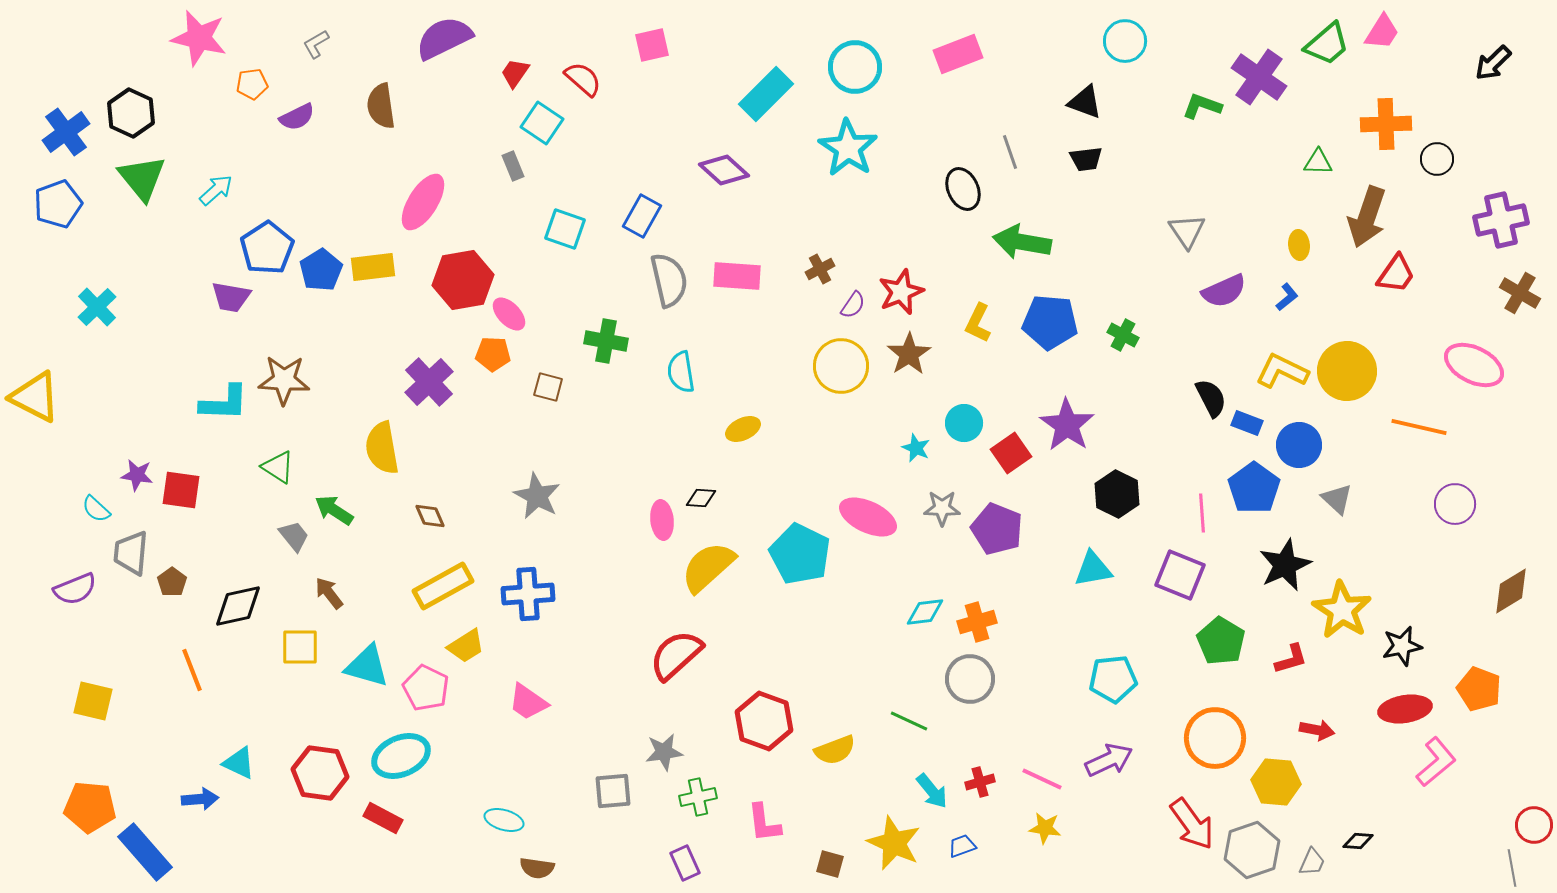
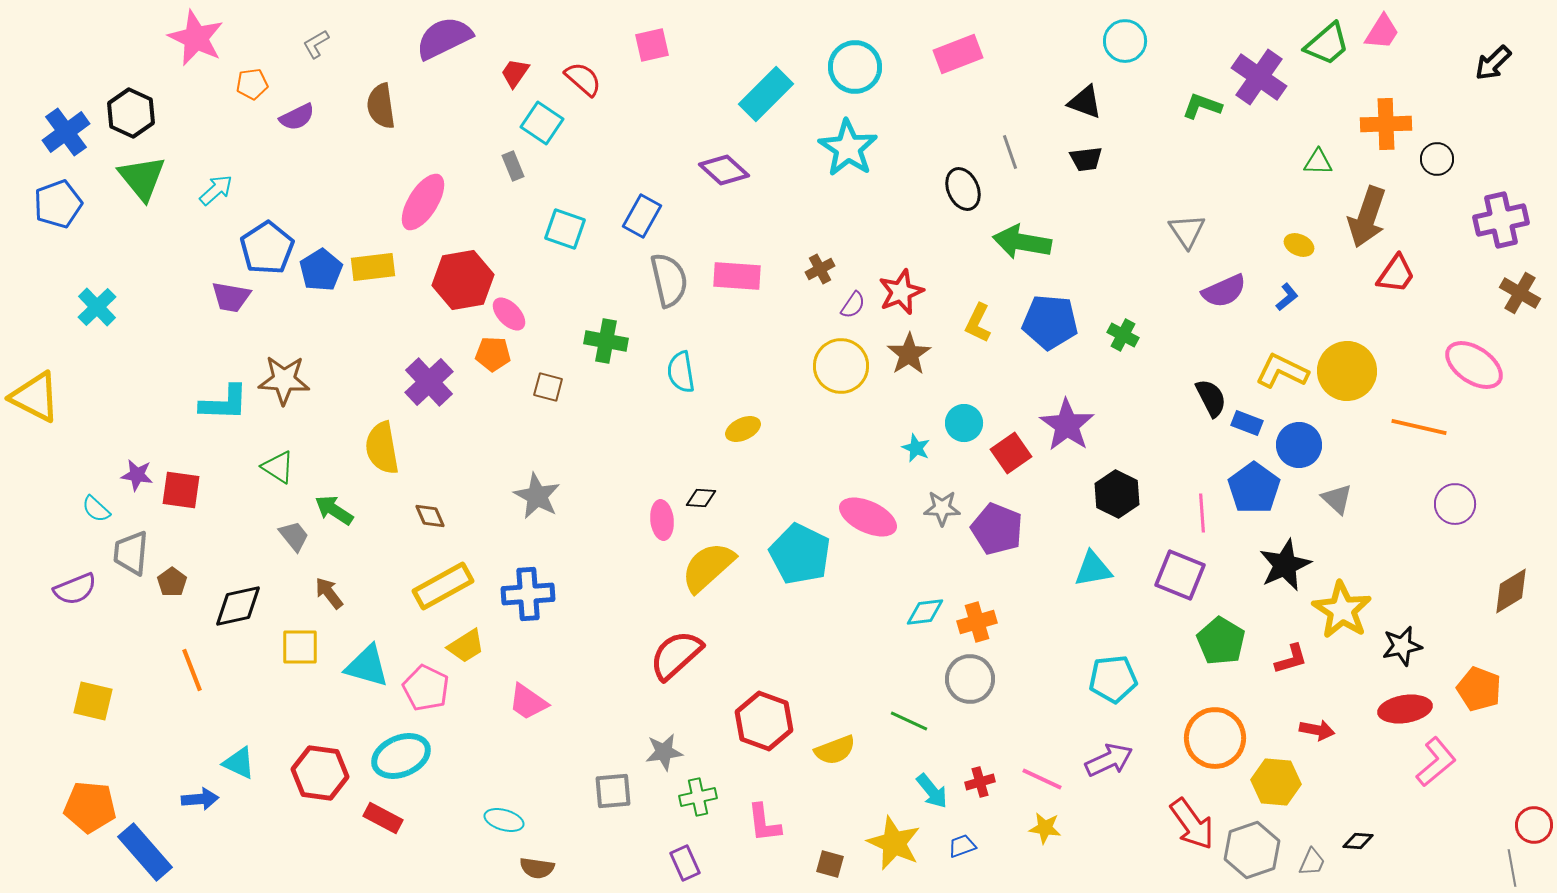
pink star at (199, 38): moved 3 px left; rotated 12 degrees clockwise
yellow ellipse at (1299, 245): rotated 60 degrees counterclockwise
pink ellipse at (1474, 365): rotated 8 degrees clockwise
